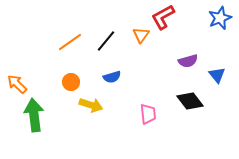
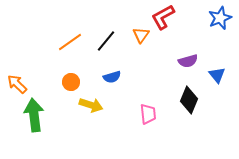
black diamond: moved 1 px left, 1 px up; rotated 60 degrees clockwise
